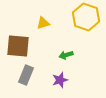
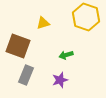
brown square: rotated 15 degrees clockwise
